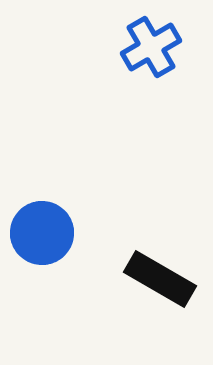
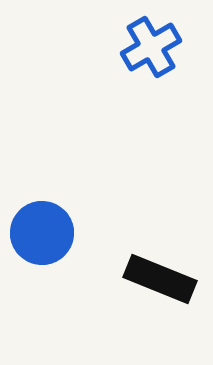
black rectangle: rotated 8 degrees counterclockwise
